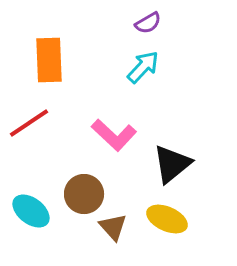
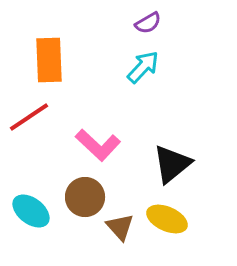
red line: moved 6 px up
pink L-shape: moved 16 px left, 10 px down
brown circle: moved 1 px right, 3 px down
brown triangle: moved 7 px right
